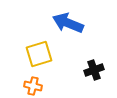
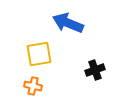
yellow square: rotated 8 degrees clockwise
black cross: moved 1 px right
